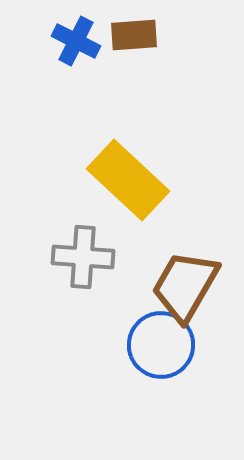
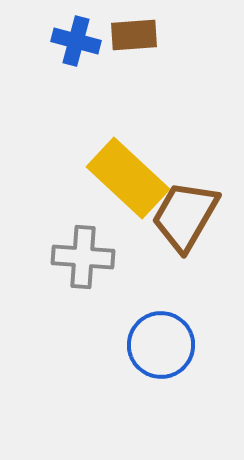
blue cross: rotated 12 degrees counterclockwise
yellow rectangle: moved 2 px up
brown trapezoid: moved 70 px up
